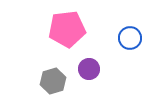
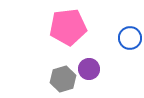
pink pentagon: moved 1 px right, 2 px up
gray hexagon: moved 10 px right, 2 px up
